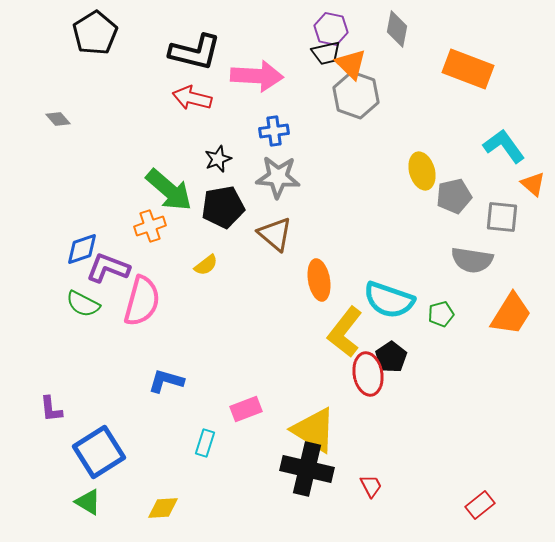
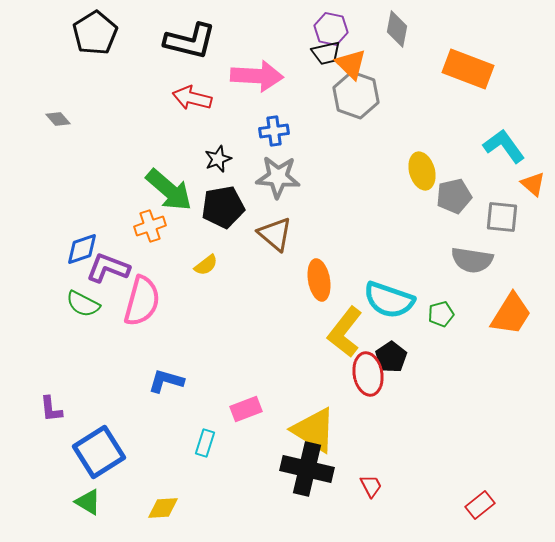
black L-shape at (195, 52): moved 5 px left, 11 px up
